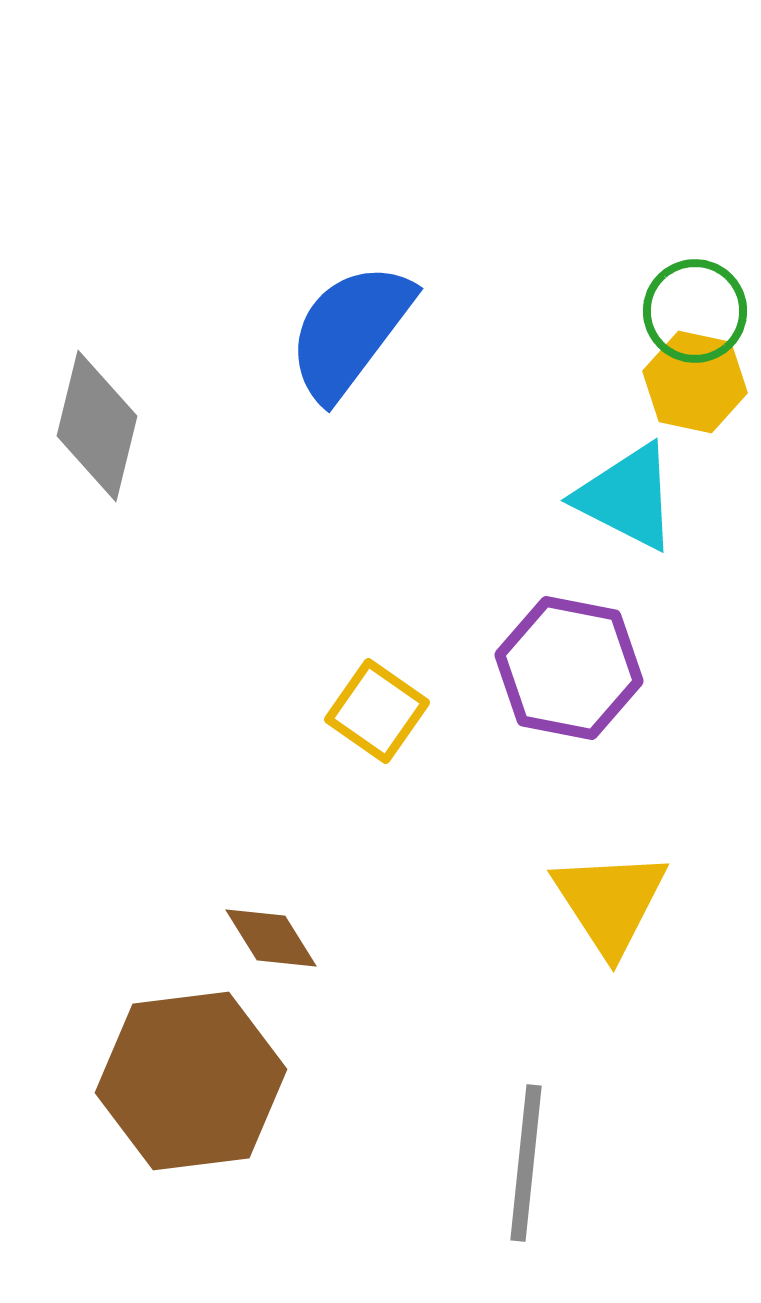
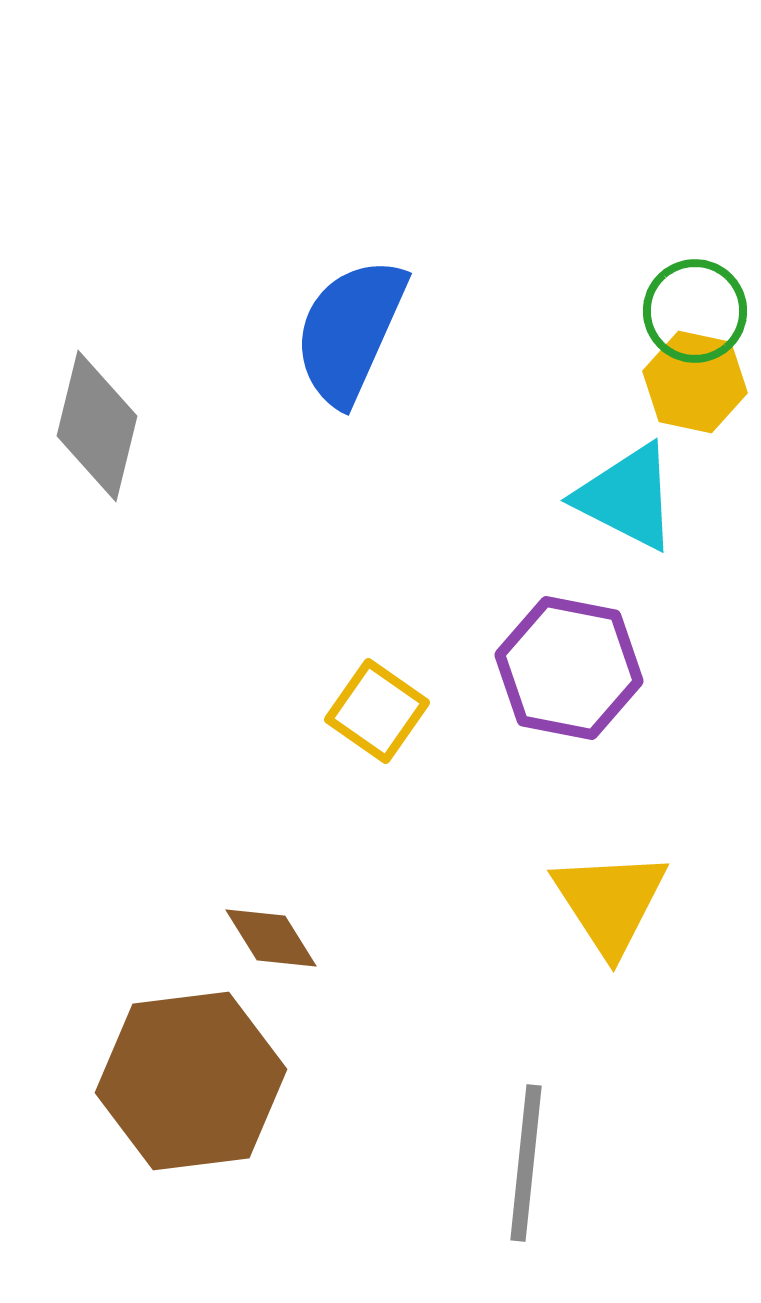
blue semicircle: rotated 13 degrees counterclockwise
